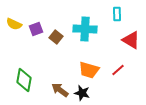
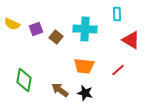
yellow semicircle: moved 2 px left
orange trapezoid: moved 5 px left, 4 px up; rotated 10 degrees counterclockwise
black star: moved 3 px right
